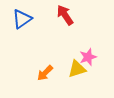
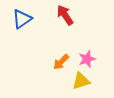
pink star: moved 1 px left, 2 px down
yellow triangle: moved 4 px right, 12 px down
orange arrow: moved 16 px right, 11 px up
